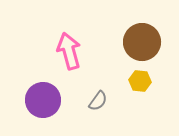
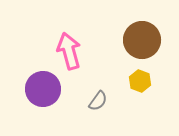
brown circle: moved 2 px up
yellow hexagon: rotated 15 degrees clockwise
purple circle: moved 11 px up
